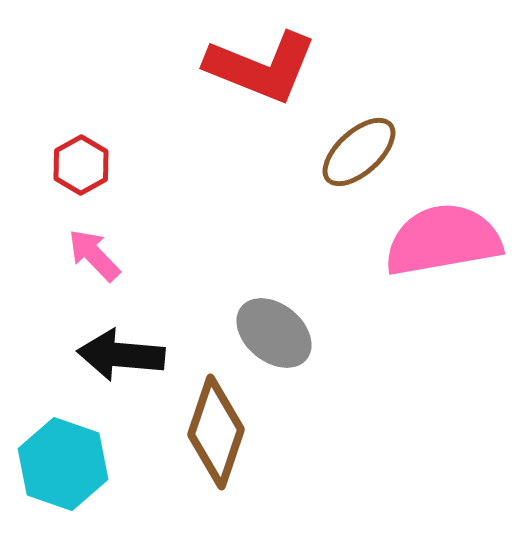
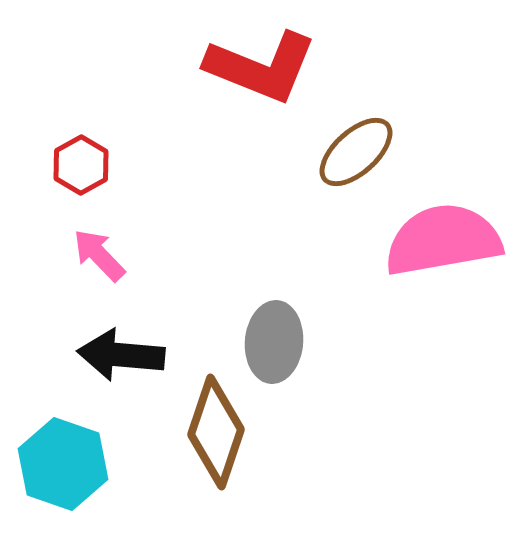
brown ellipse: moved 3 px left
pink arrow: moved 5 px right
gray ellipse: moved 9 px down; rotated 56 degrees clockwise
